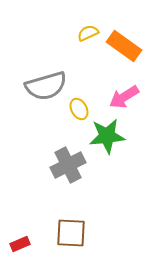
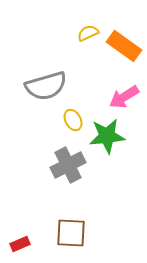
yellow ellipse: moved 6 px left, 11 px down
